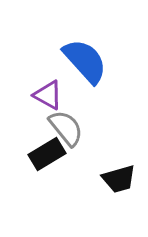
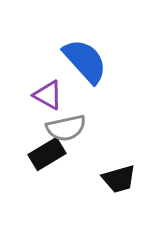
gray semicircle: rotated 117 degrees clockwise
